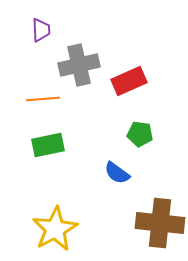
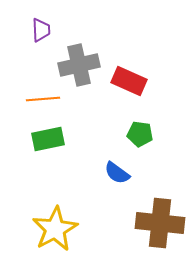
red rectangle: rotated 48 degrees clockwise
green rectangle: moved 6 px up
